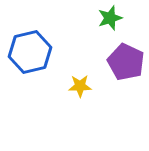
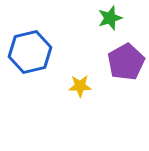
purple pentagon: rotated 18 degrees clockwise
